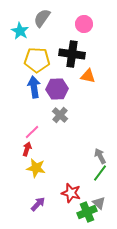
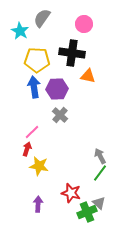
black cross: moved 1 px up
yellow star: moved 3 px right, 2 px up
purple arrow: rotated 42 degrees counterclockwise
